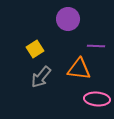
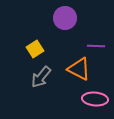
purple circle: moved 3 px left, 1 px up
orange triangle: rotated 20 degrees clockwise
pink ellipse: moved 2 px left
